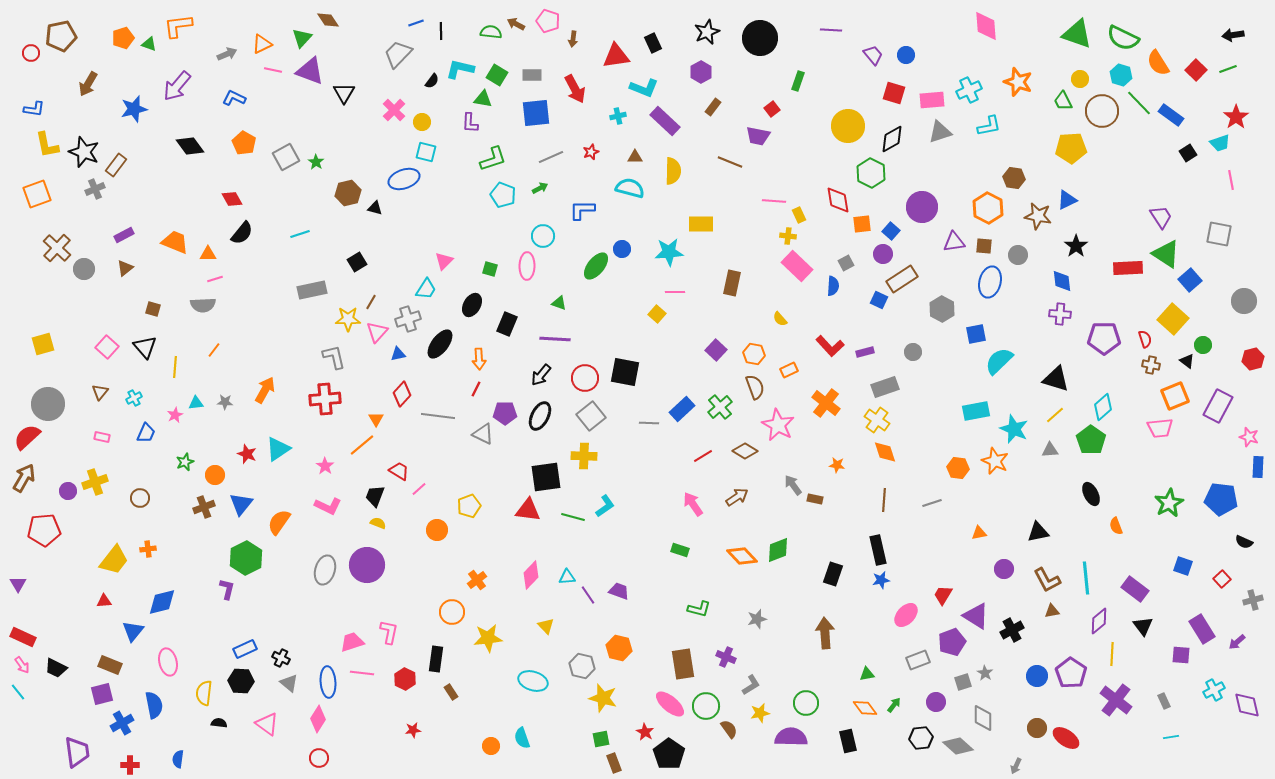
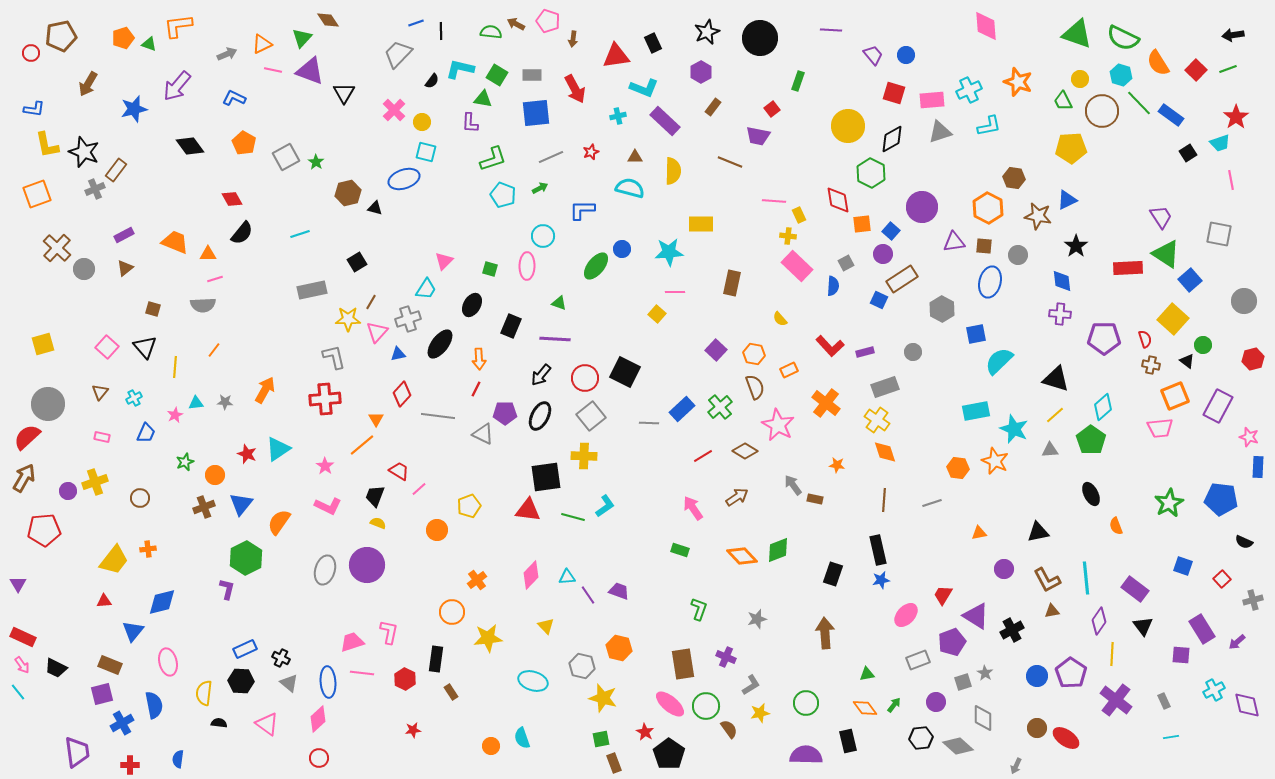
brown rectangle at (116, 165): moved 5 px down
black rectangle at (507, 324): moved 4 px right, 2 px down
black square at (625, 372): rotated 16 degrees clockwise
pink arrow at (693, 504): moved 4 px down
green L-shape at (699, 609): rotated 85 degrees counterclockwise
purple diamond at (1099, 621): rotated 16 degrees counterclockwise
pink diamond at (318, 719): rotated 16 degrees clockwise
purple semicircle at (791, 737): moved 15 px right, 18 px down
